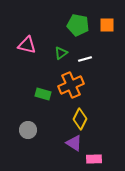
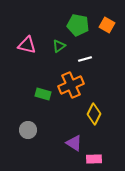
orange square: rotated 28 degrees clockwise
green triangle: moved 2 px left, 7 px up
yellow diamond: moved 14 px right, 5 px up
